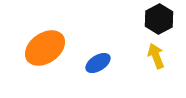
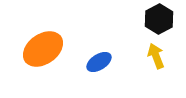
orange ellipse: moved 2 px left, 1 px down
blue ellipse: moved 1 px right, 1 px up
